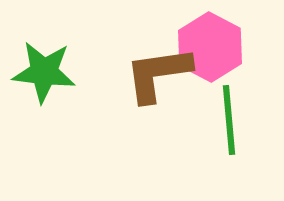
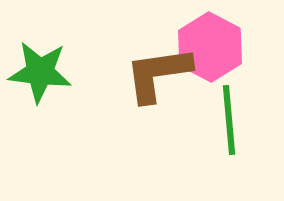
green star: moved 4 px left
